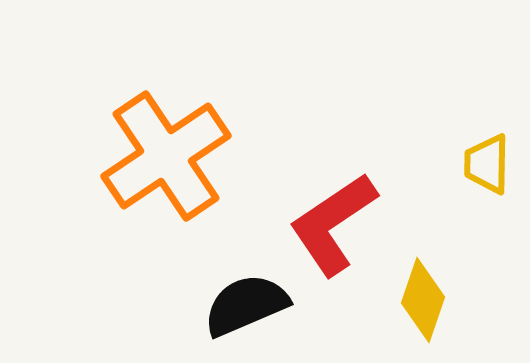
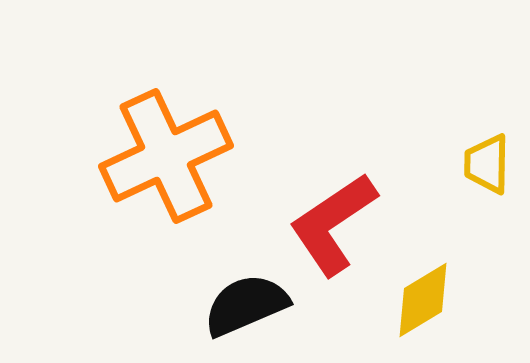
orange cross: rotated 9 degrees clockwise
yellow diamond: rotated 40 degrees clockwise
